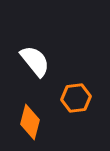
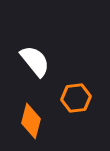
orange diamond: moved 1 px right, 1 px up
